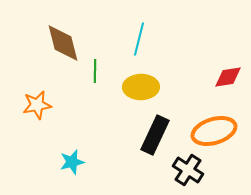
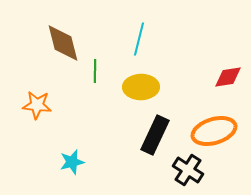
orange star: rotated 16 degrees clockwise
